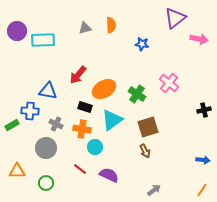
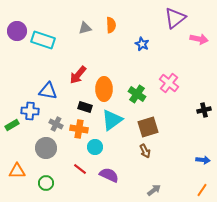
cyan rectangle: rotated 20 degrees clockwise
blue star: rotated 16 degrees clockwise
orange ellipse: rotated 60 degrees counterclockwise
orange cross: moved 3 px left
